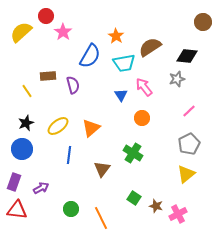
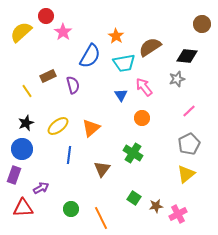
brown circle: moved 1 px left, 2 px down
brown rectangle: rotated 21 degrees counterclockwise
purple rectangle: moved 7 px up
brown star: rotated 24 degrees counterclockwise
red triangle: moved 6 px right, 2 px up; rotated 10 degrees counterclockwise
